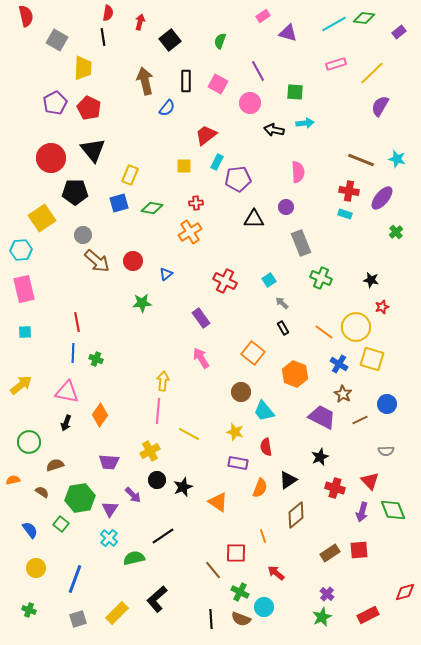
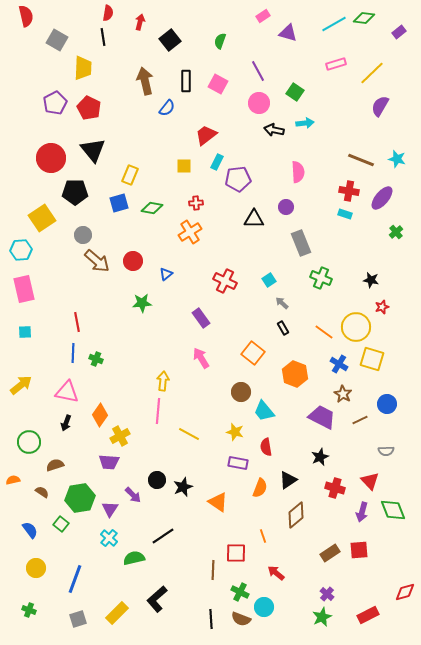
green square at (295, 92): rotated 30 degrees clockwise
pink circle at (250, 103): moved 9 px right
yellow cross at (150, 451): moved 30 px left, 15 px up
brown line at (213, 570): rotated 42 degrees clockwise
